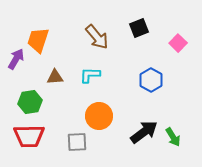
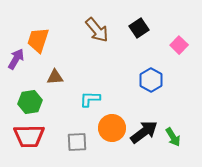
black square: rotated 12 degrees counterclockwise
brown arrow: moved 7 px up
pink square: moved 1 px right, 2 px down
cyan L-shape: moved 24 px down
orange circle: moved 13 px right, 12 px down
